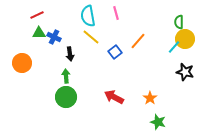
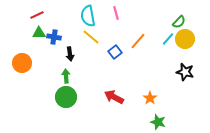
green semicircle: rotated 136 degrees counterclockwise
blue cross: rotated 16 degrees counterclockwise
cyan line: moved 6 px left, 8 px up
